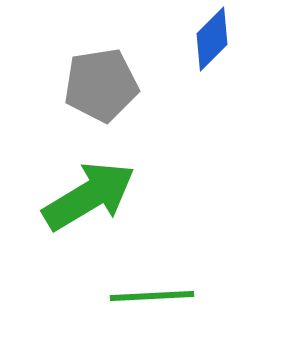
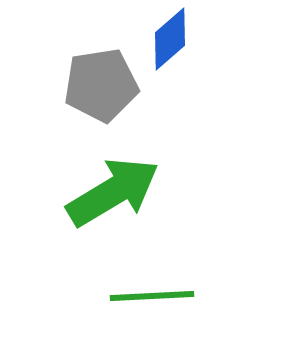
blue diamond: moved 42 px left; rotated 4 degrees clockwise
green arrow: moved 24 px right, 4 px up
